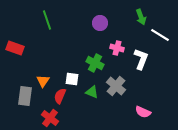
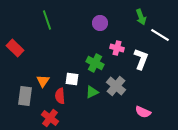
red rectangle: rotated 24 degrees clockwise
green triangle: rotated 48 degrees counterclockwise
red semicircle: rotated 28 degrees counterclockwise
